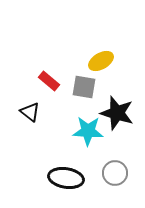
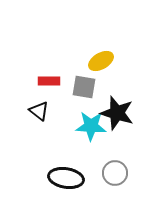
red rectangle: rotated 40 degrees counterclockwise
black triangle: moved 9 px right, 1 px up
cyan star: moved 3 px right, 5 px up
